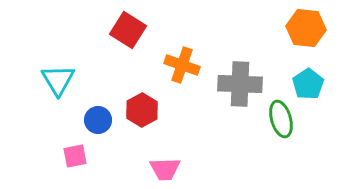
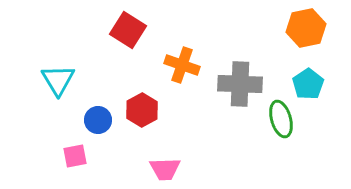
orange hexagon: rotated 18 degrees counterclockwise
